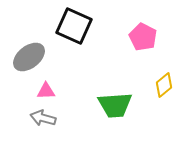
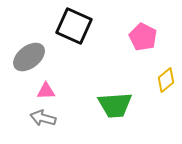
yellow diamond: moved 2 px right, 5 px up
